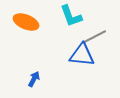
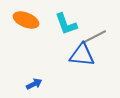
cyan L-shape: moved 5 px left, 8 px down
orange ellipse: moved 2 px up
blue arrow: moved 5 px down; rotated 35 degrees clockwise
